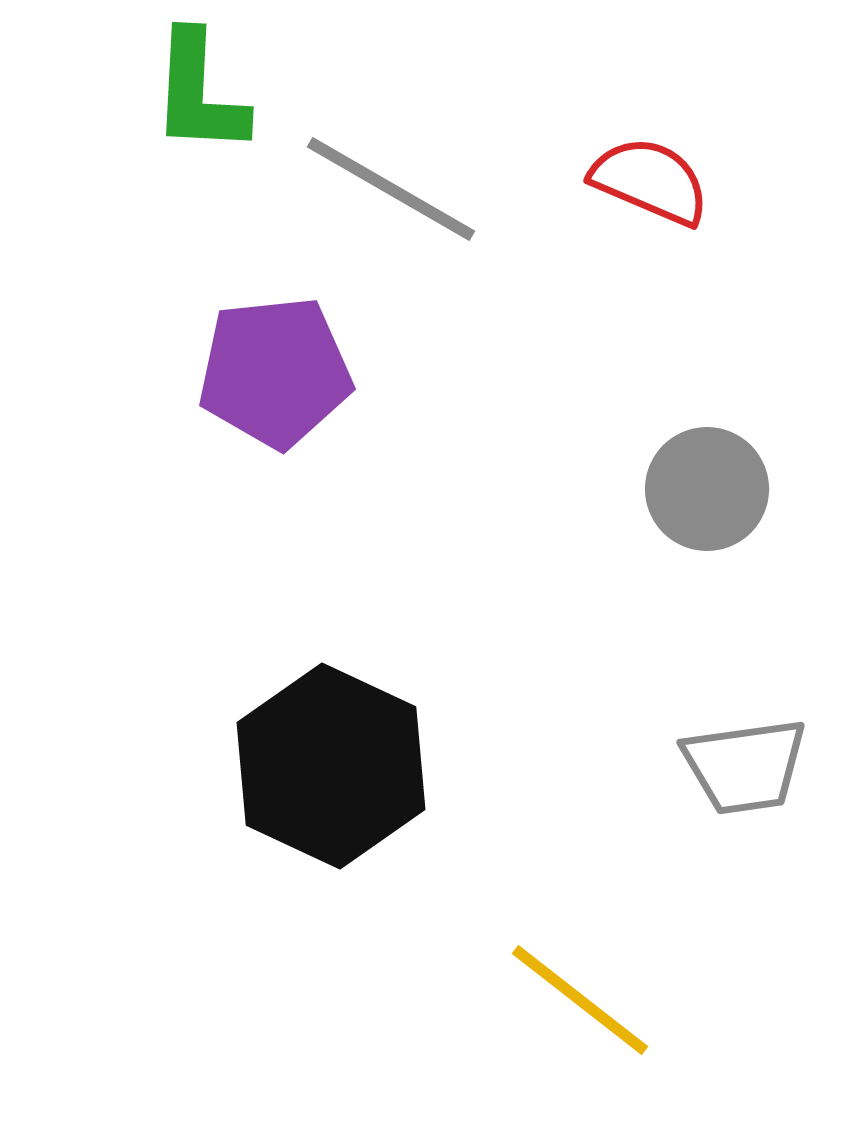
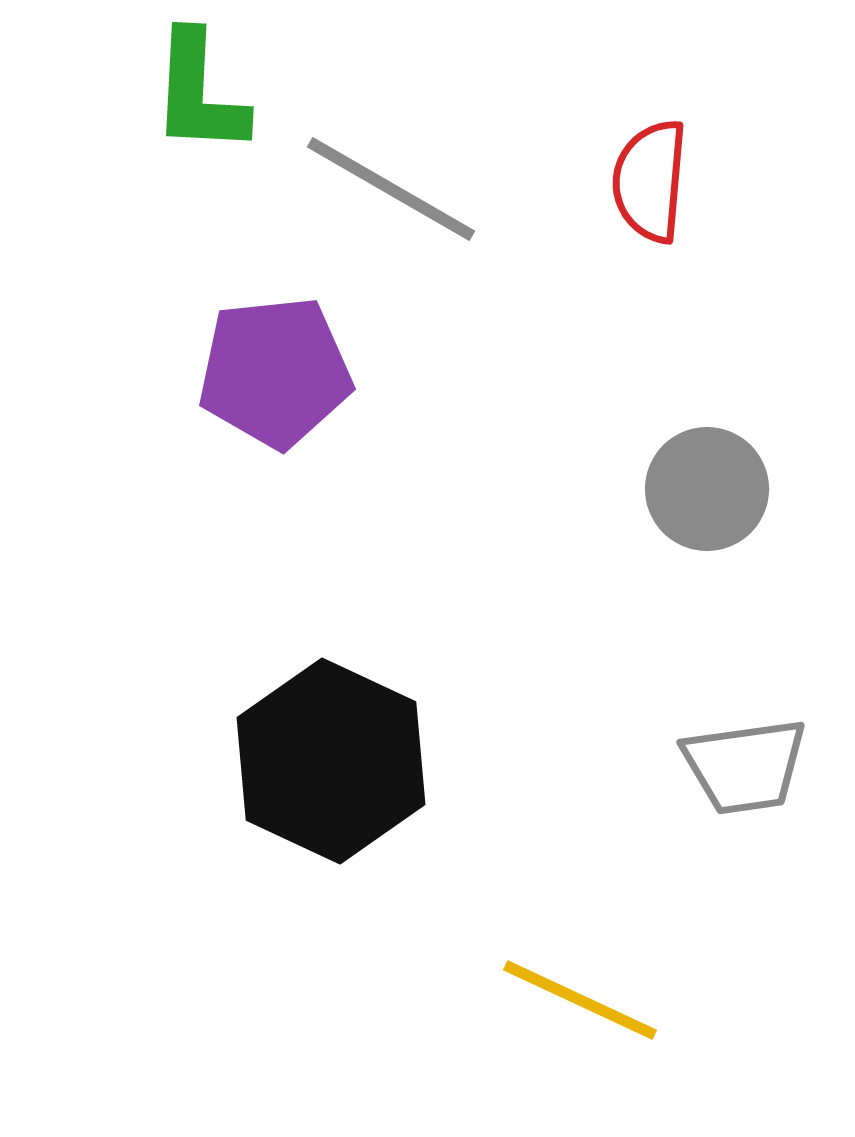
red semicircle: rotated 108 degrees counterclockwise
black hexagon: moved 5 px up
yellow line: rotated 13 degrees counterclockwise
